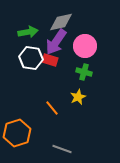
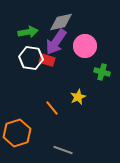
red rectangle: moved 3 px left
green cross: moved 18 px right
gray line: moved 1 px right, 1 px down
